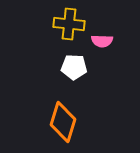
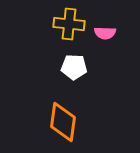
pink semicircle: moved 3 px right, 8 px up
orange diamond: rotated 9 degrees counterclockwise
